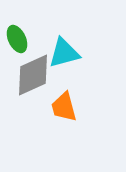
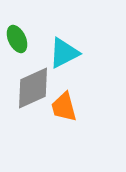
cyan triangle: rotated 12 degrees counterclockwise
gray diamond: moved 13 px down
